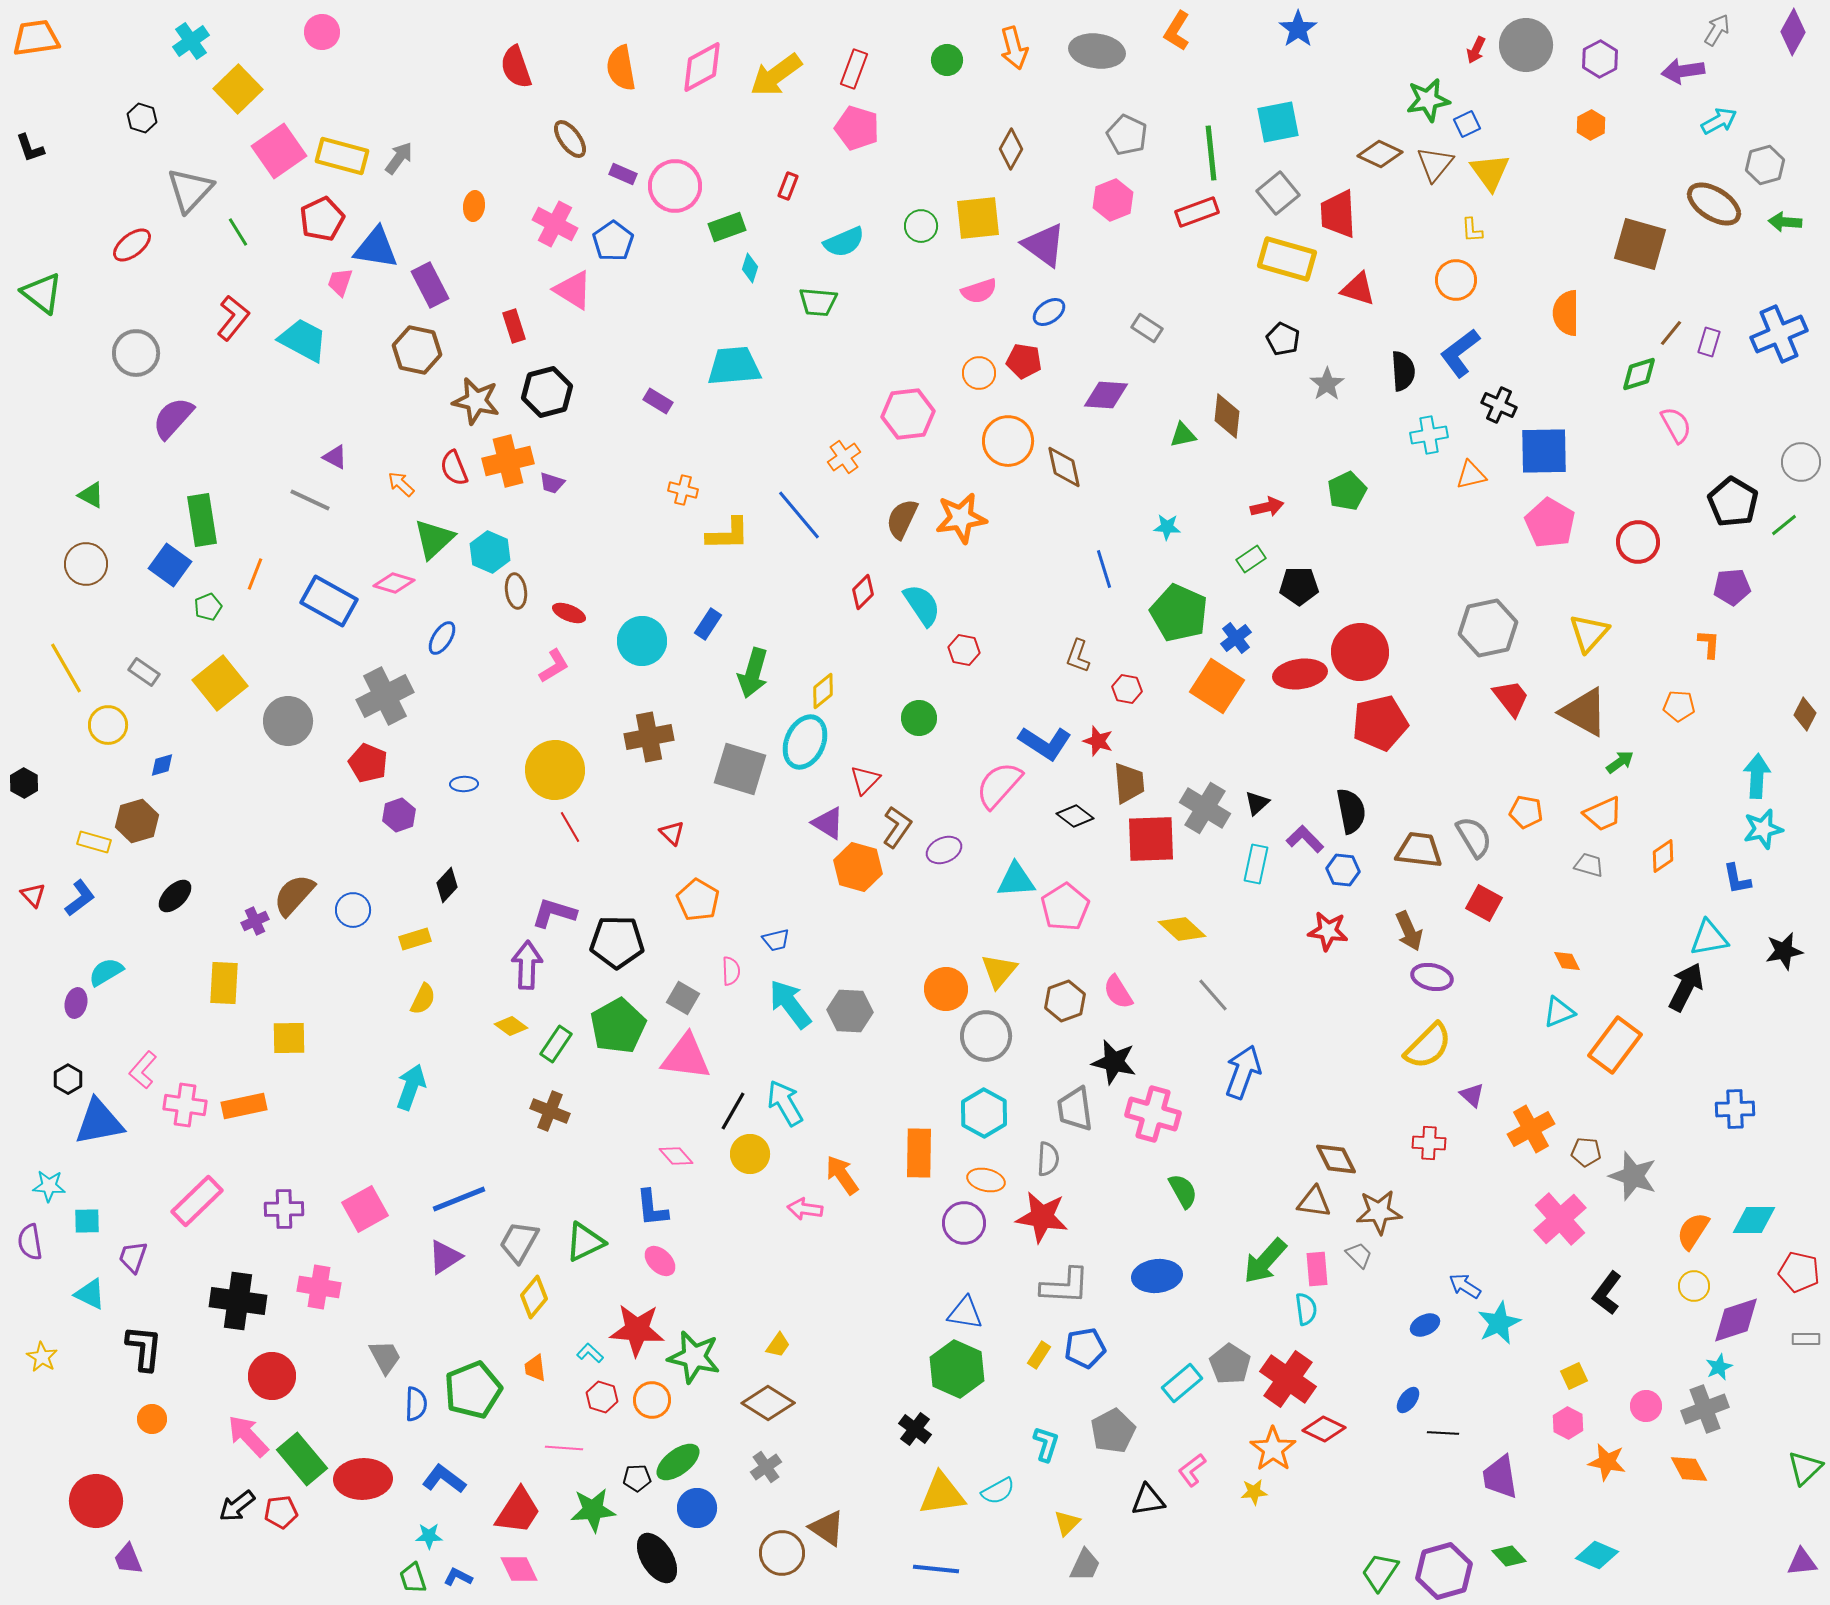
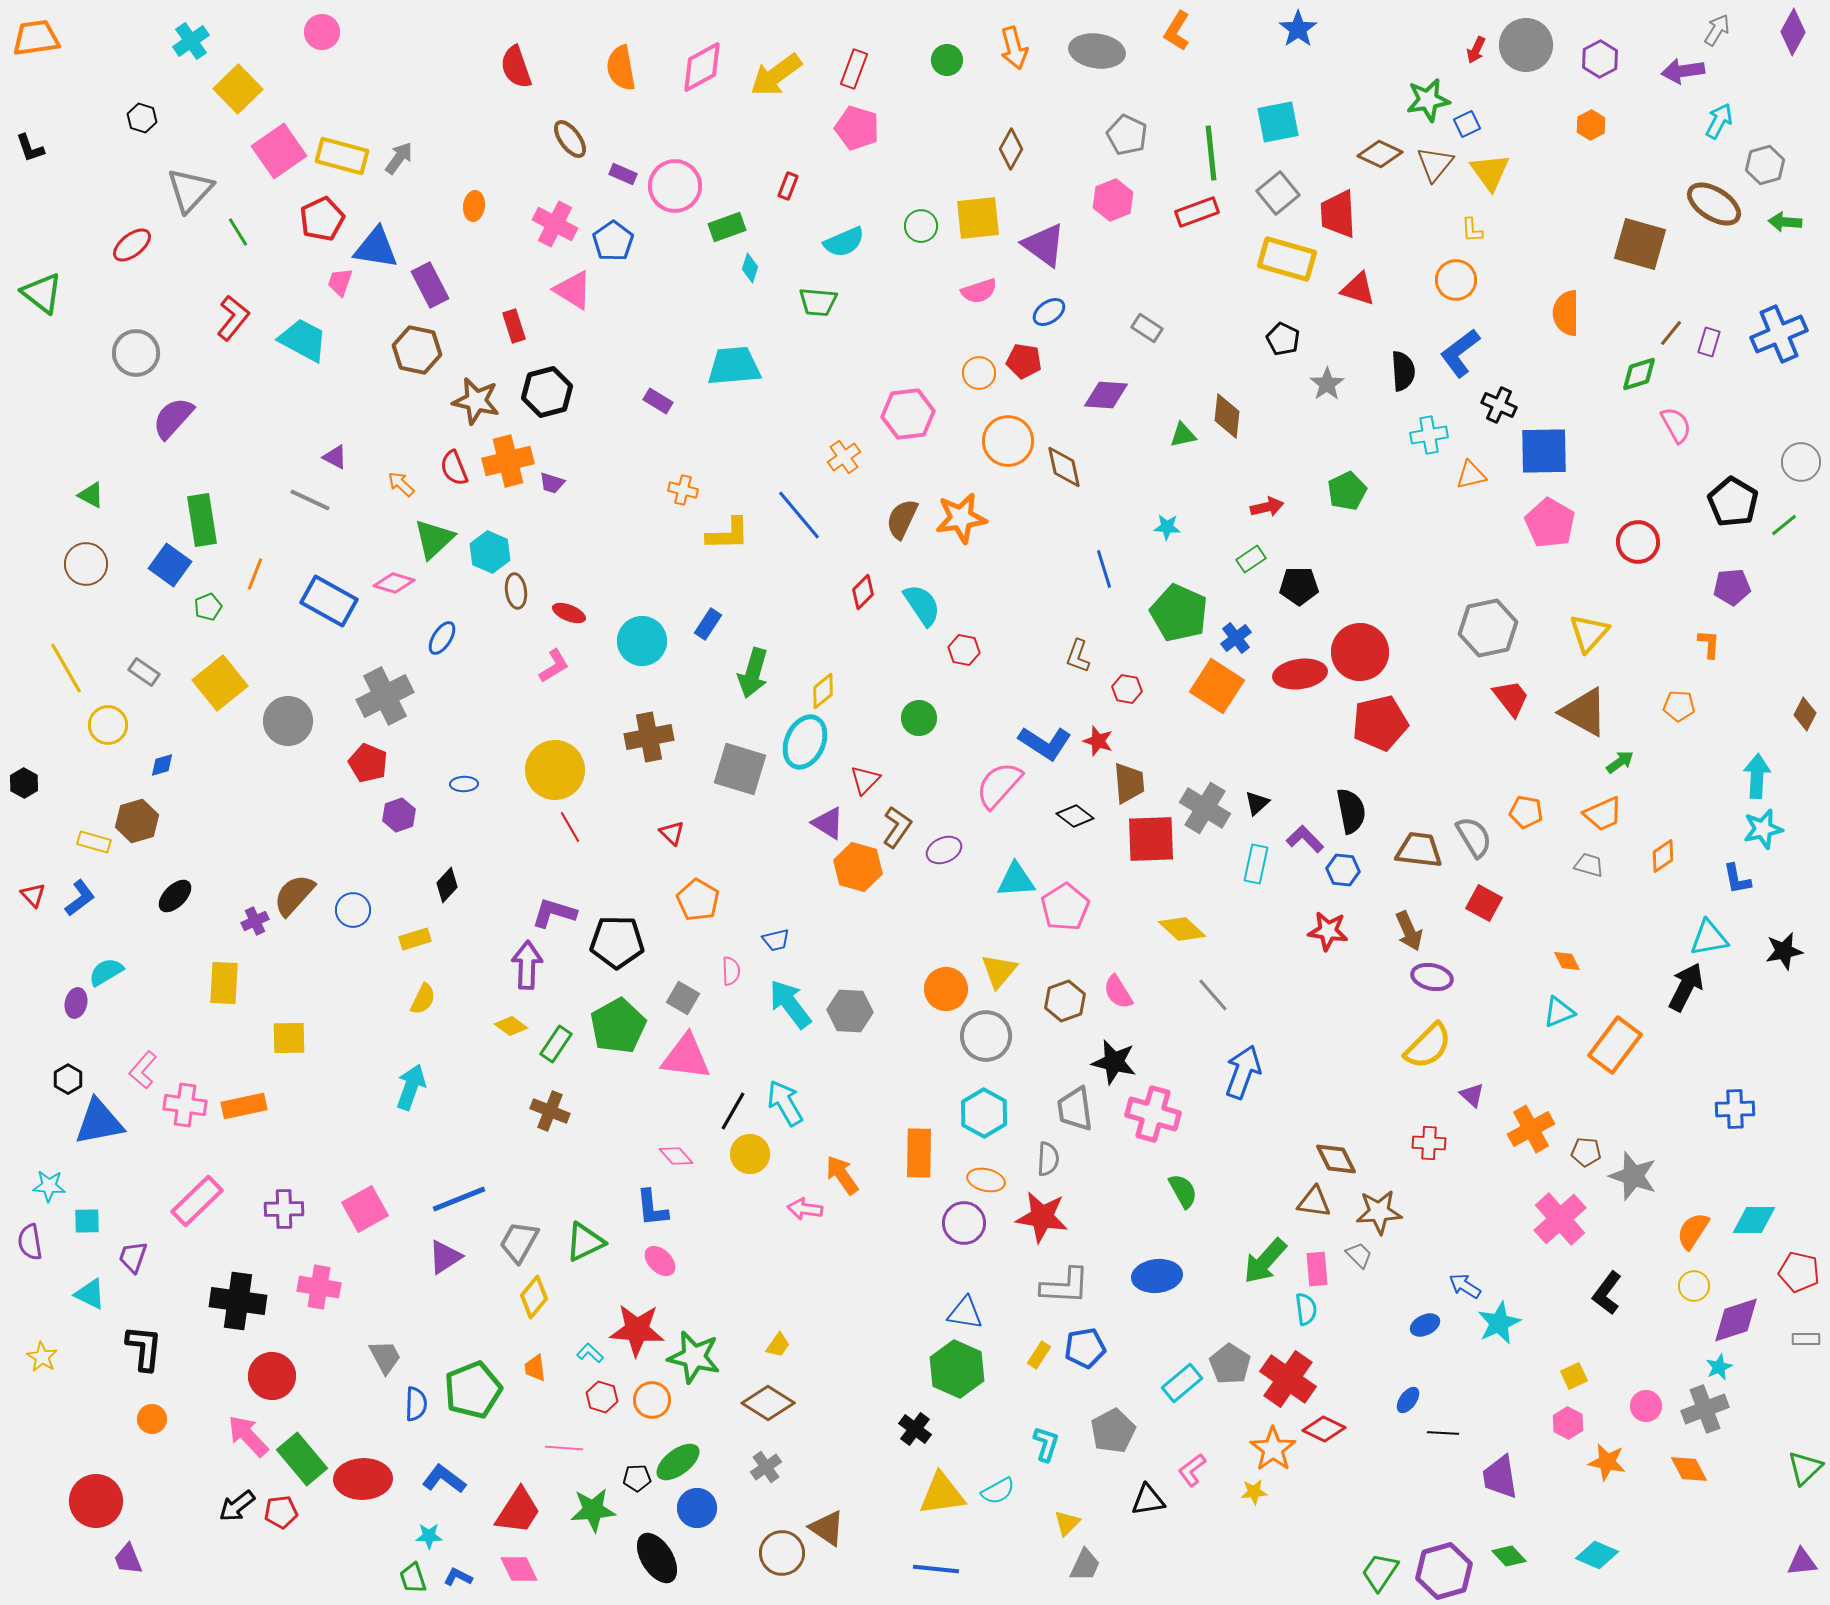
cyan arrow at (1719, 121): rotated 33 degrees counterclockwise
